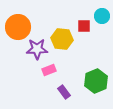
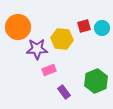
cyan circle: moved 12 px down
red square: rotated 16 degrees counterclockwise
